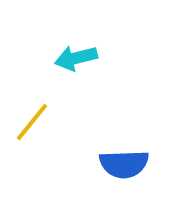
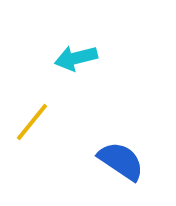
blue semicircle: moved 3 px left, 3 px up; rotated 144 degrees counterclockwise
